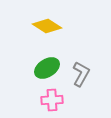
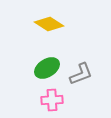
yellow diamond: moved 2 px right, 2 px up
gray L-shape: rotated 40 degrees clockwise
